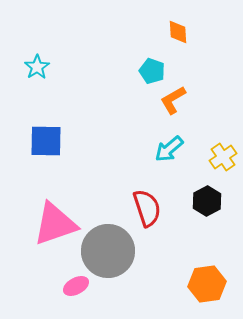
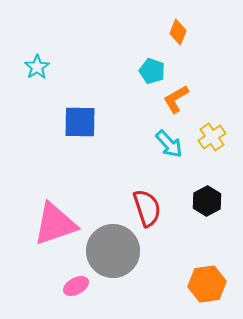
orange diamond: rotated 25 degrees clockwise
orange L-shape: moved 3 px right, 1 px up
blue square: moved 34 px right, 19 px up
cyan arrow: moved 5 px up; rotated 92 degrees counterclockwise
yellow cross: moved 11 px left, 20 px up
gray circle: moved 5 px right
